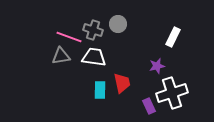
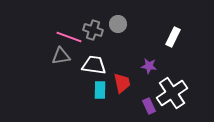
white trapezoid: moved 8 px down
purple star: moved 8 px left; rotated 21 degrees clockwise
white cross: rotated 16 degrees counterclockwise
